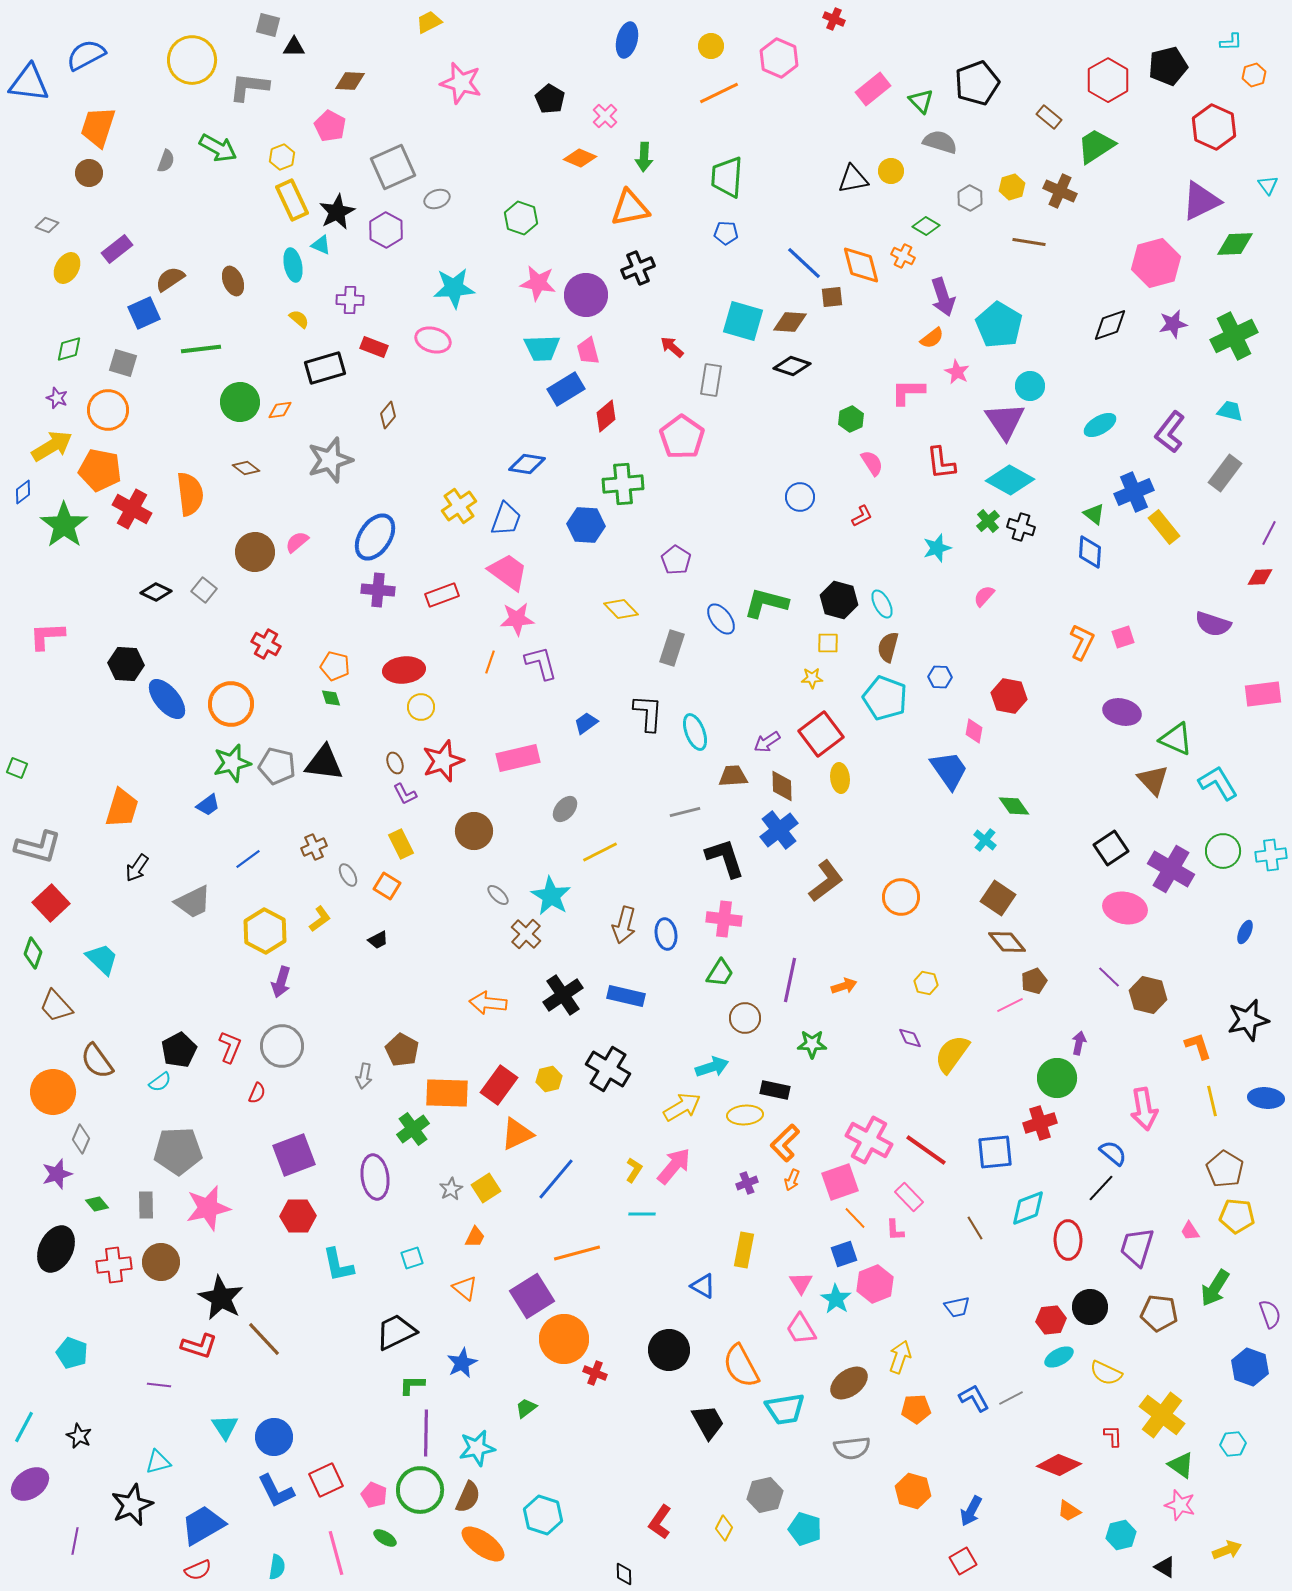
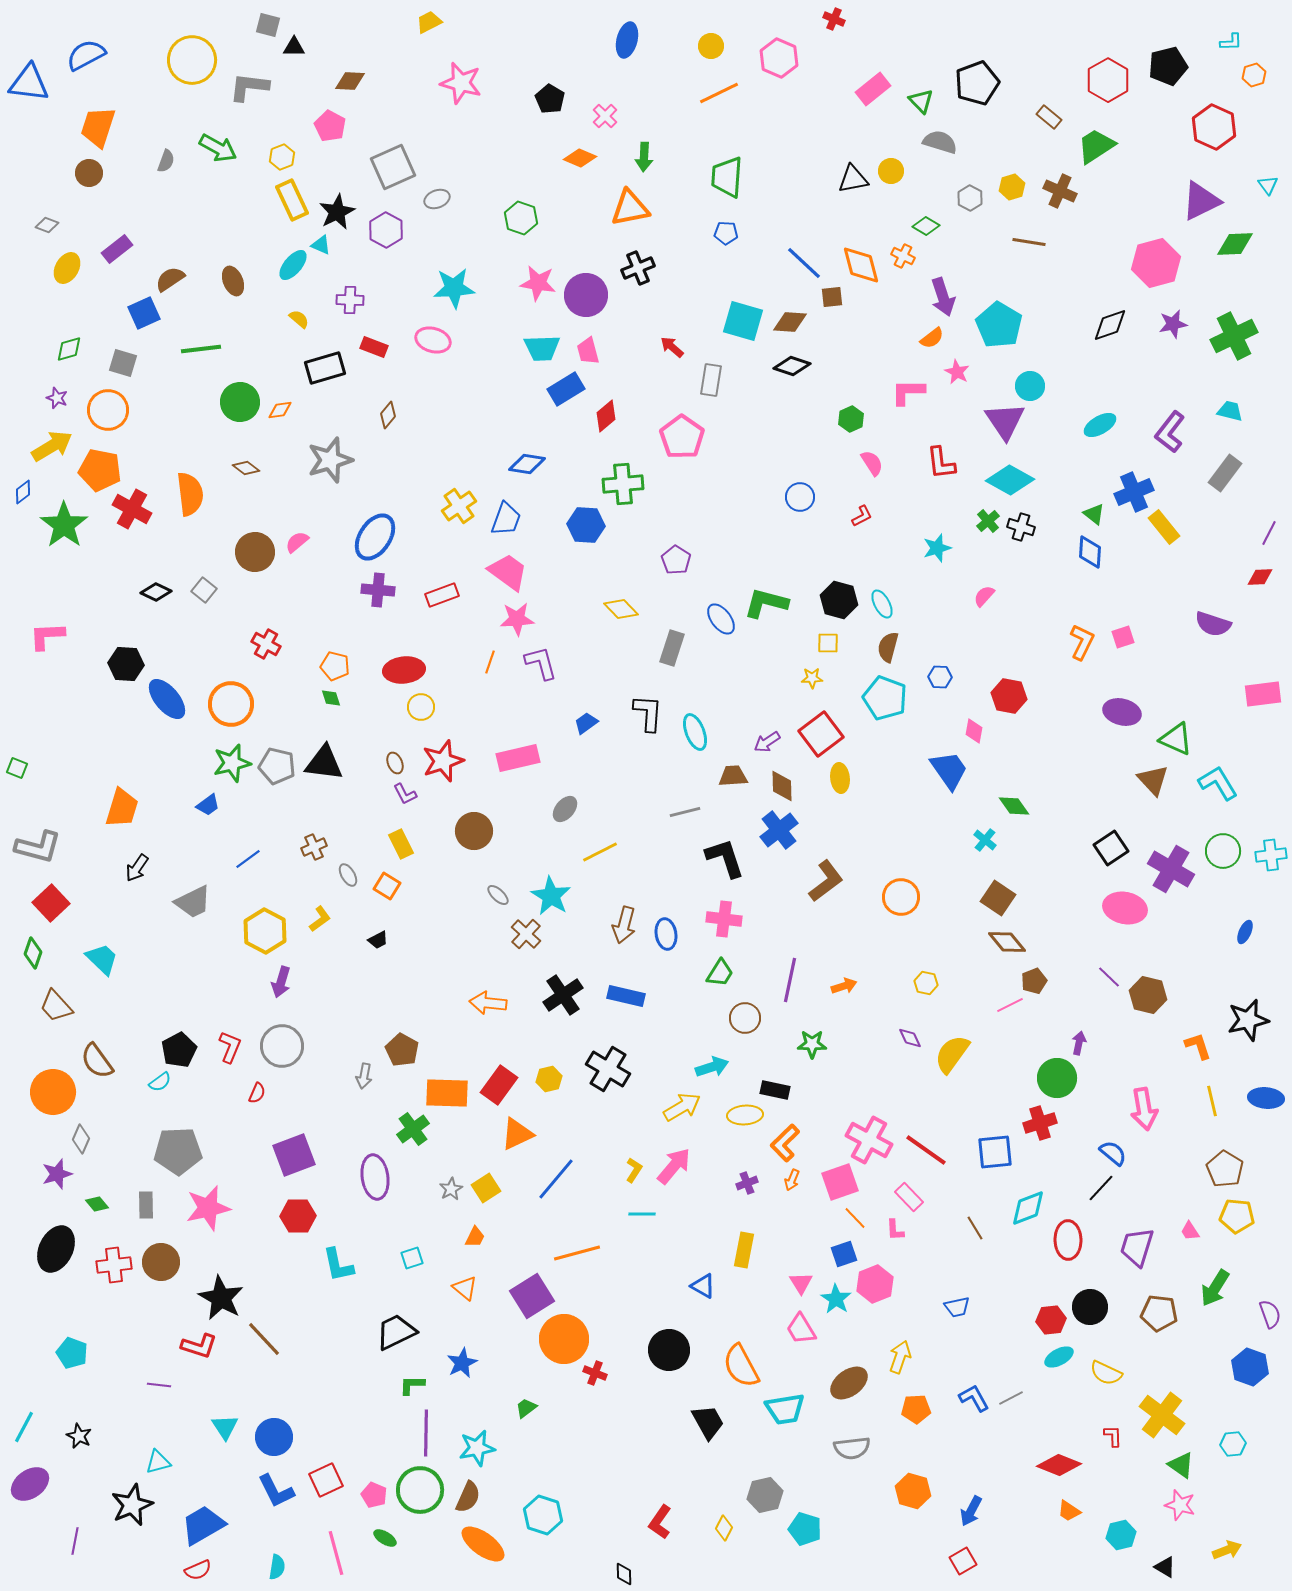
cyan ellipse at (293, 265): rotated 52 degrees clockwise
